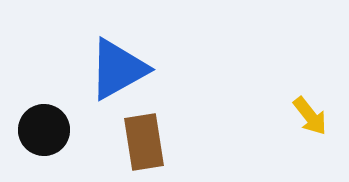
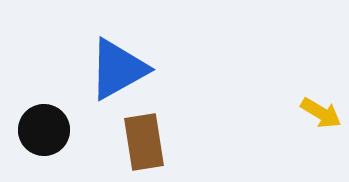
yellow arrow: moved 11 px right, 3 px up; rotated 21 degrees counterclockwise
